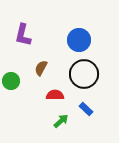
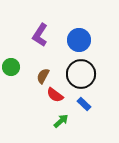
purple L-shape: moved 17 px right; rotated 20 degrees clockwise
brown semicircle: moved 2 px right, 8 px down
black circle: moved 3 px left
green circle: moved 14 px up
red semicircle: rotated 144 degrees counterclockwise
blue rectangle: moved 2 px left, 5 px up
